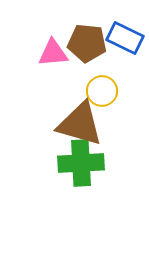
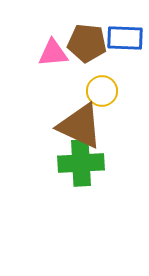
blue rectangle: rotated 24 degrees counterclockwise
brown triangle: moved 2 px down; rotated 9 degrees clockwise
